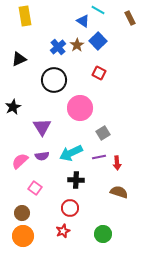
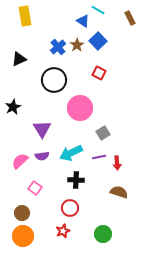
purple triangle: moved 2 px down
